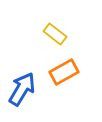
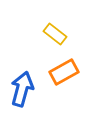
blue arrow: rotated 16 degrees counterclockwise
